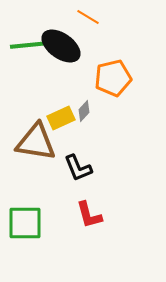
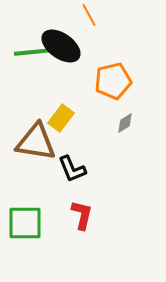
orange line: moved 1 px right, 2 px up; rotated 30 degrees clockwise
green line: moved 4 px right, 7 px down
orange pentagon: moved 3 px down
gray diamond: moved 41 px right, 12 px down; rotated 15 degrees clockwise
yellow rectangle: rotated 28 degrees counterclockwise
black L-shape: moved 6 px left, 1 px down
red L-shape: moved 7 px left; rotated 152 degrees counterclockwise
